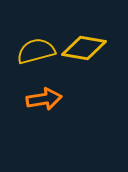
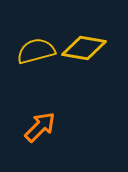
orange arrow: moved 4 px left, 28 px down; rotated 36 degrees counterclockwise
